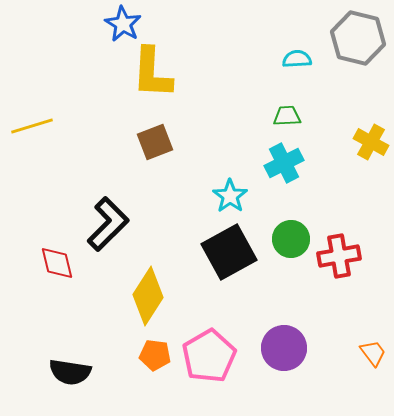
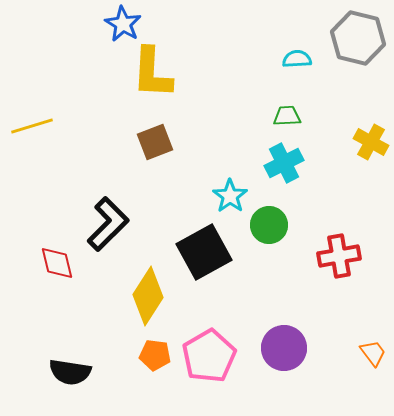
green circle: moved 22 px left, 14 px up
black square: moved 25 px left
